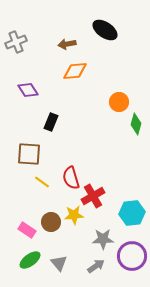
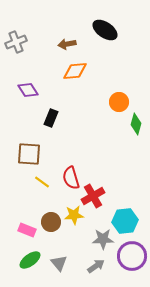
black rectangle: moved 4 px up
cyan hexagon: moved 7 px left, 8 px down
pink rectangle: rotated 12 degrees counterclockwise
